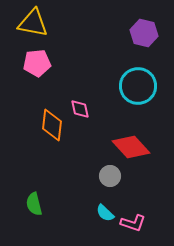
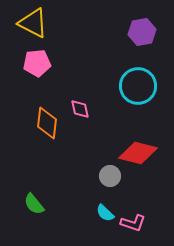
yellow triangle: rotated 16 degrees clockwise
purple hexagon: moved 2 px left, 1 px up; rotated 24 degrees counterclockwise
orange diamond: moved 5 px left, 2 px up
red diamond: moved 7 px right, 6 px down; rotated 33 degrees counterclockwise
green semicircle: rotated 25 degrees counterclockwise
